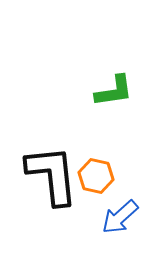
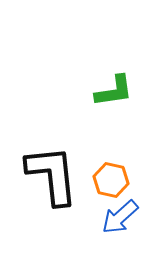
orange hexagon: moved 15 px right, 4 px down
